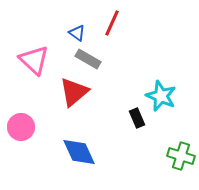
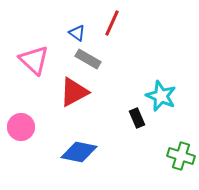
red triangle: rotated 12 degrees clockwise
blue diamond: rotated 54 degrees counterclockwise
